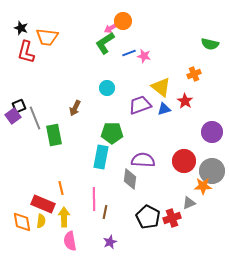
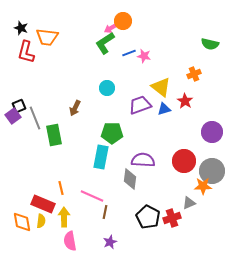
pink line: moved 2 px left, 3 px up; rotated 65 degrees counterclockwise
